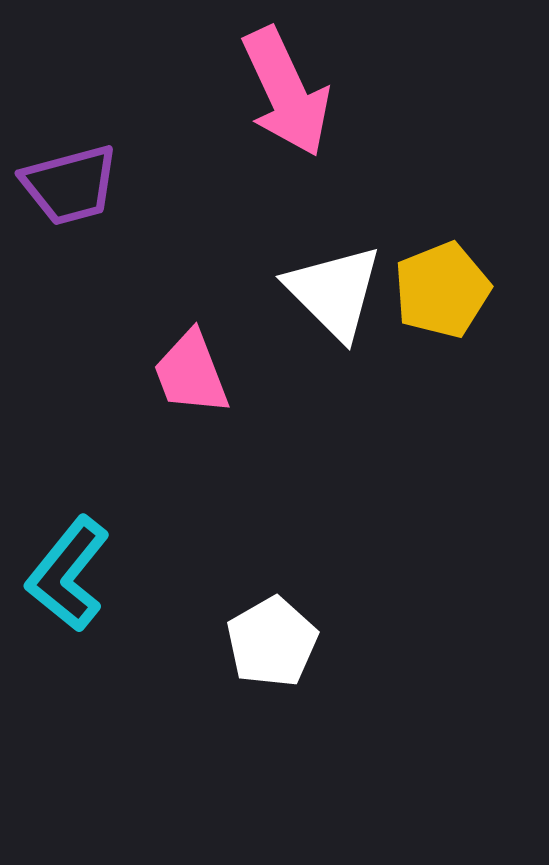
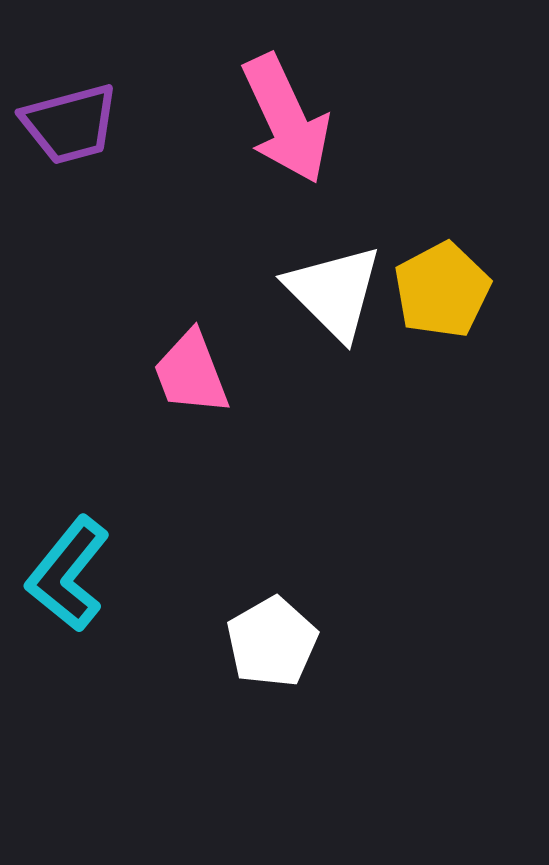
pink arrow: moved 27 px down
purple trapezoid: moved 61 px up
yellow pentagon: rotated 6 degrees counterclockwise
